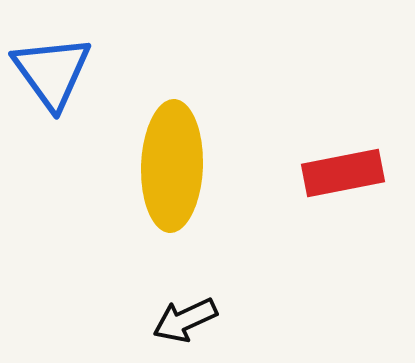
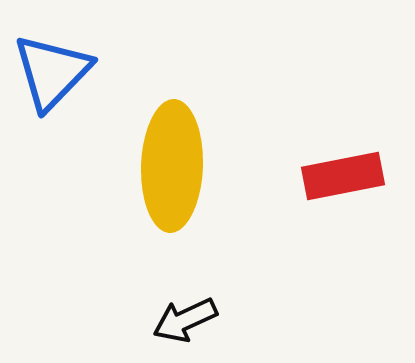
blue triangle: rotated 20 degrees clockwise
red rectangle: moved 3 px down
